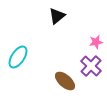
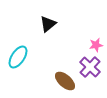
black triangle: moved 9 px left, 8 px down
pink star: moved 3 px down
purple cross: moved 1 px left, 1 px down
